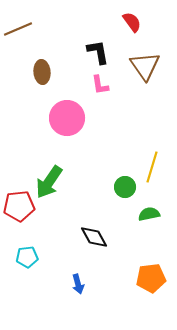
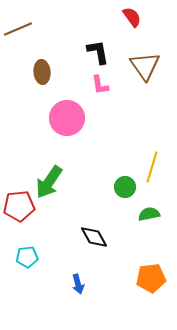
red semicircle: moved 5 px up
